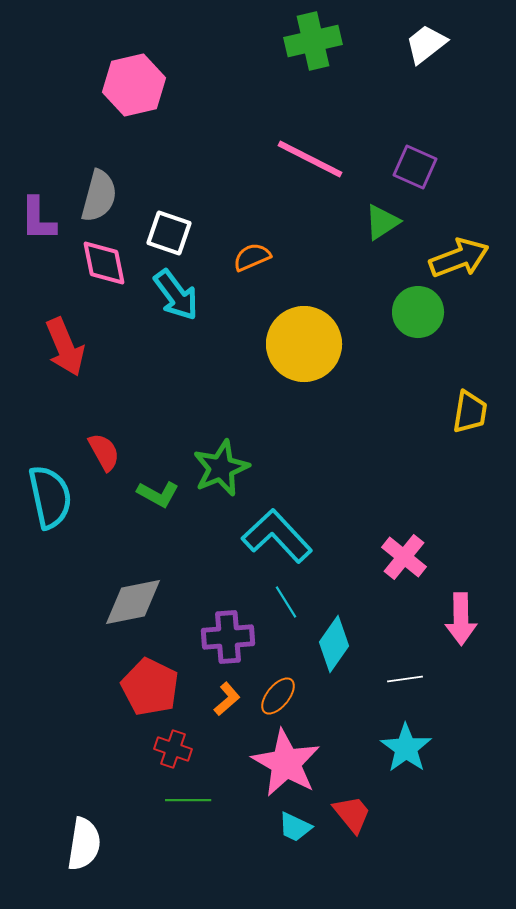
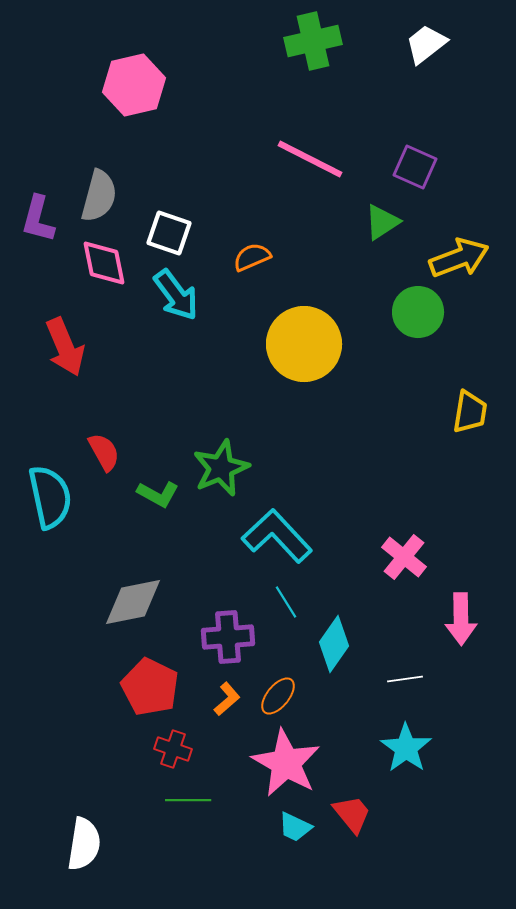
purple L-shape: rotated 15 degrees clockwise
